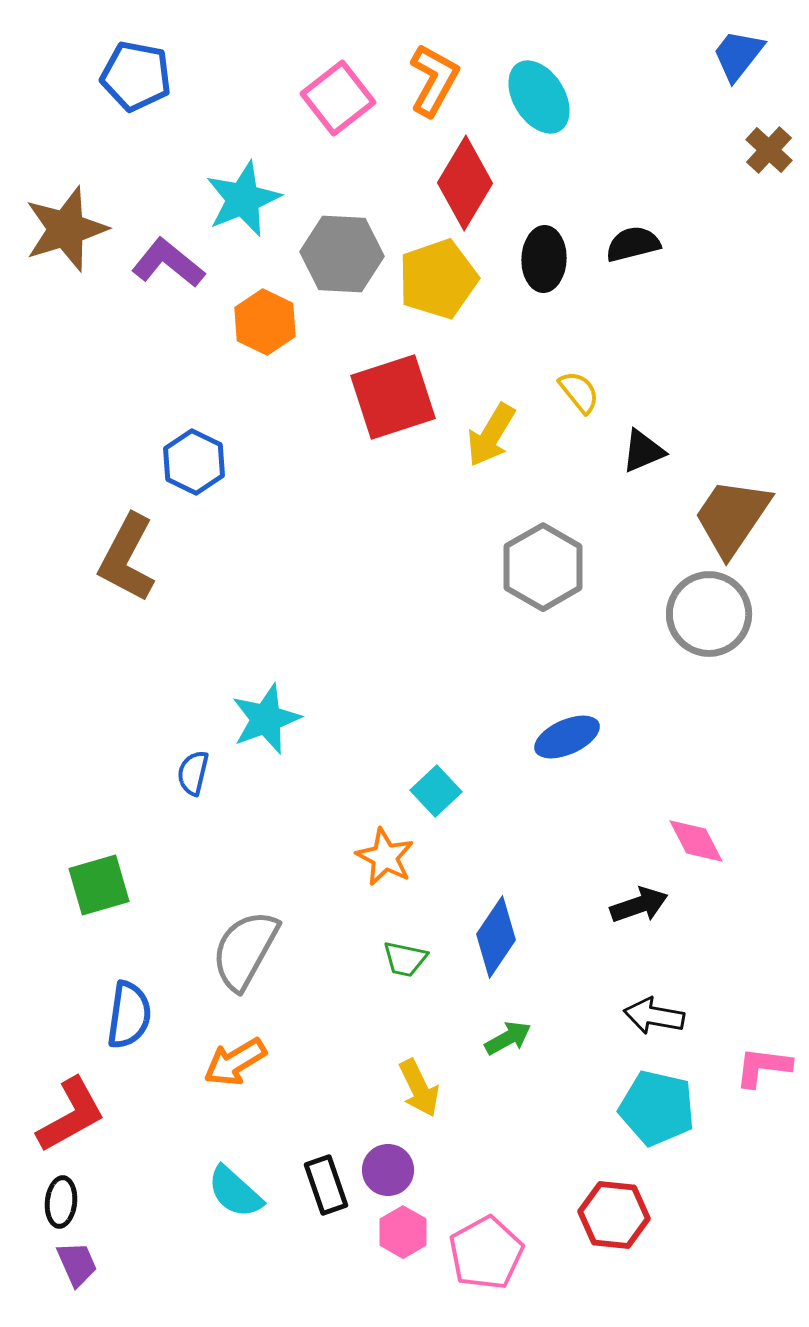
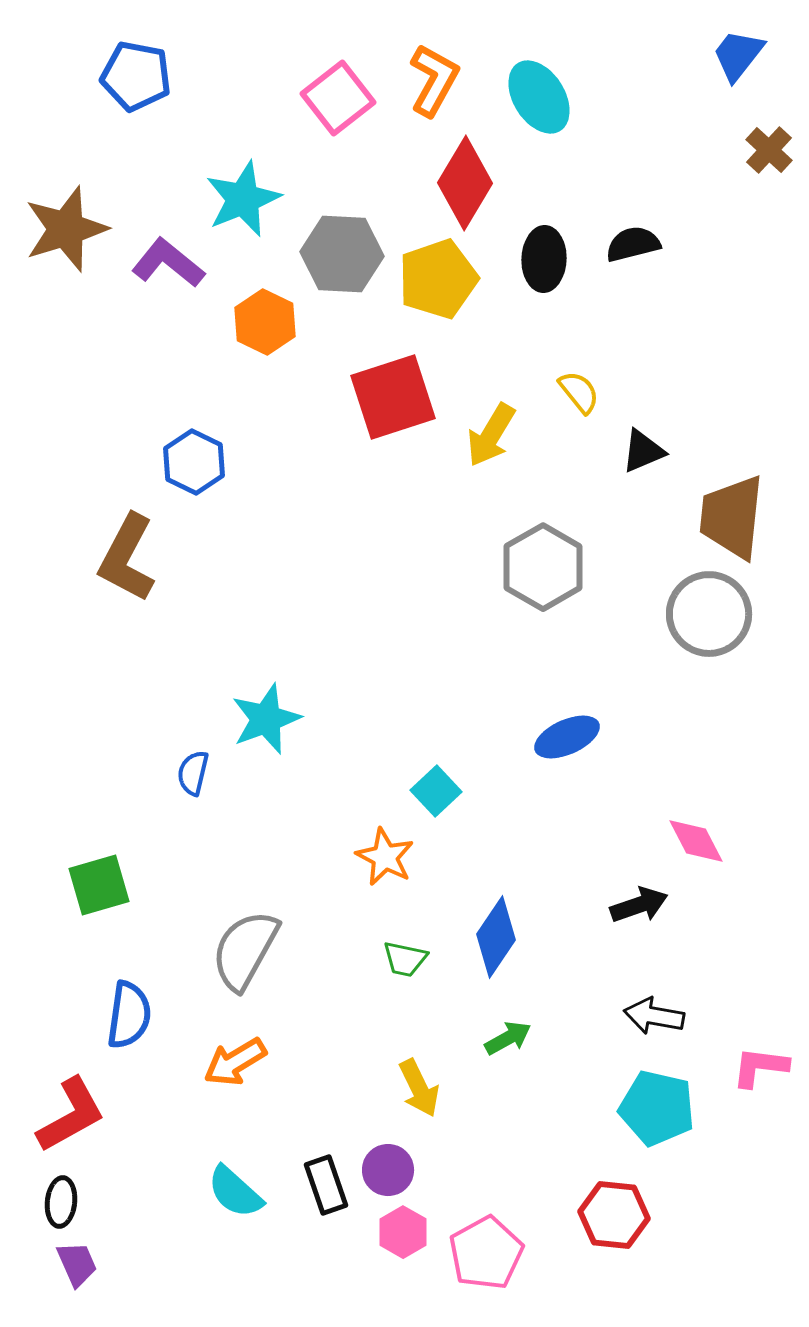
brown trapezoid at (732, 517): rotated 28 degrees counterclockwise
pink L-shape at (763, 1067): moved 3 px left
